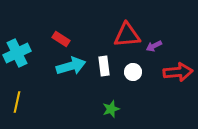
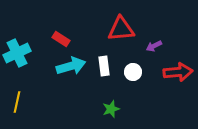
red triangle: moved 6 px left, 6 px up
